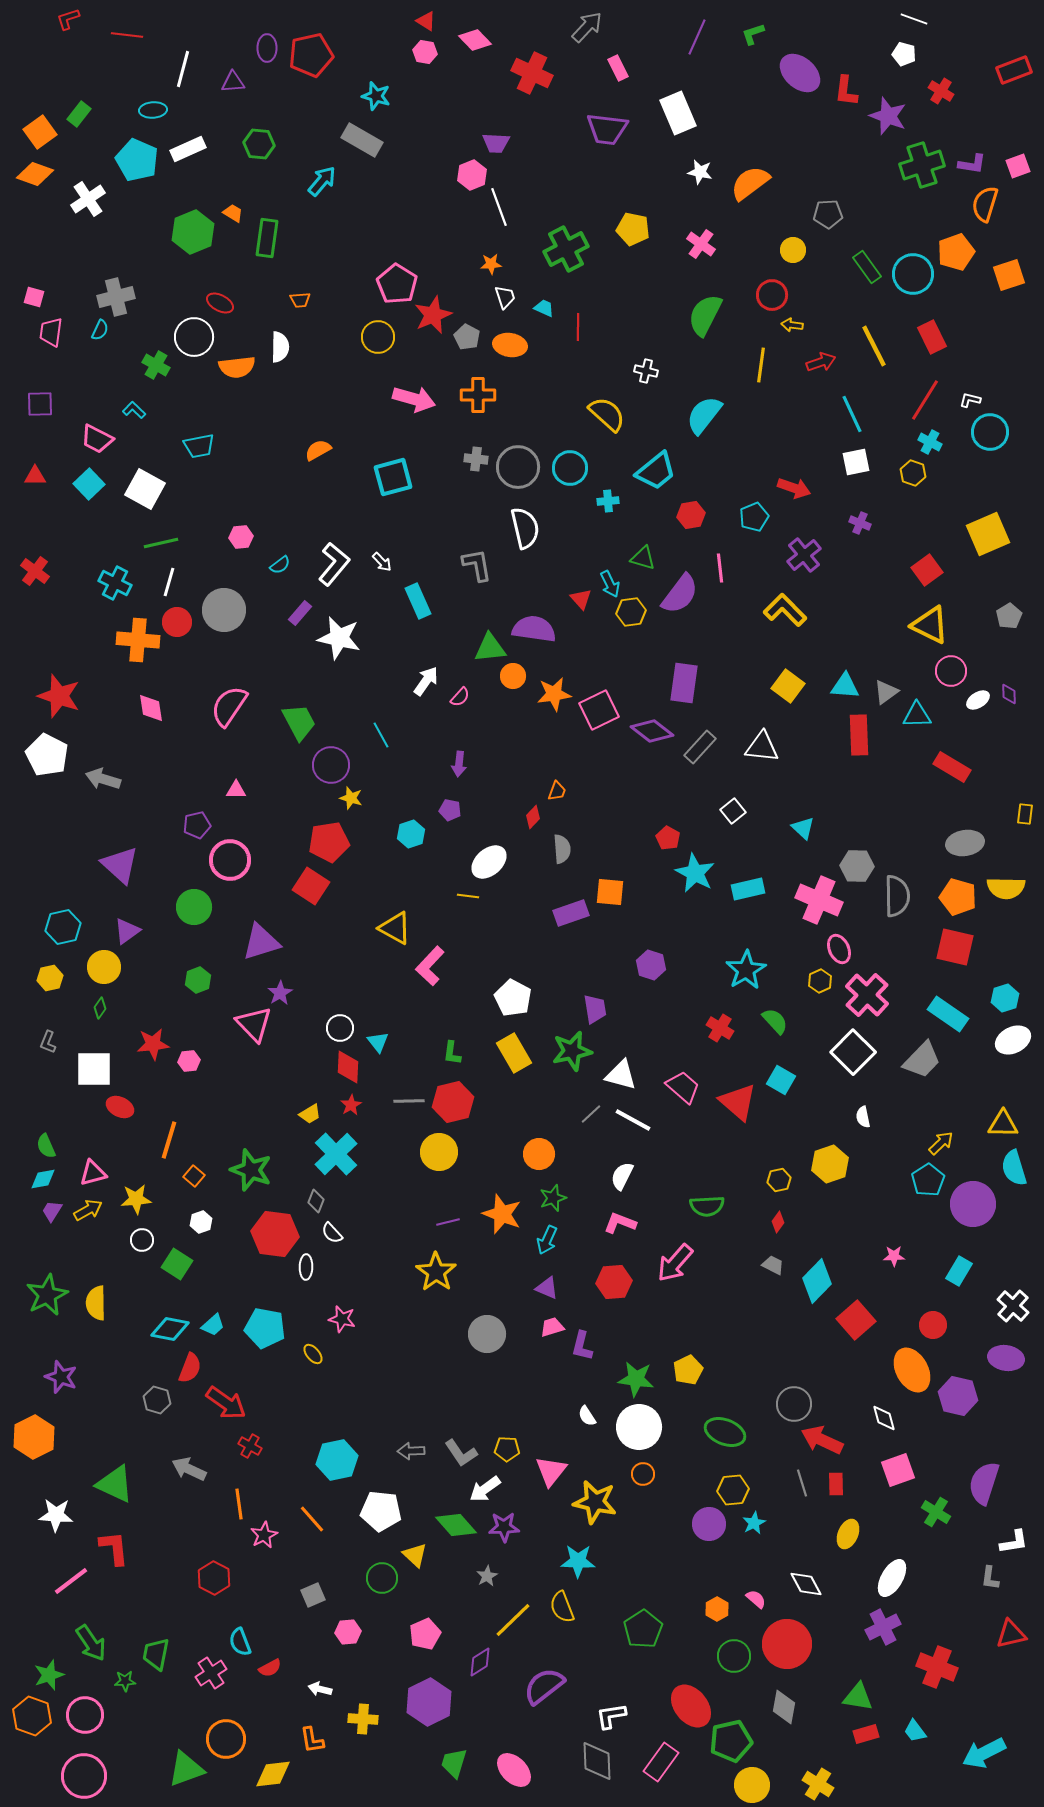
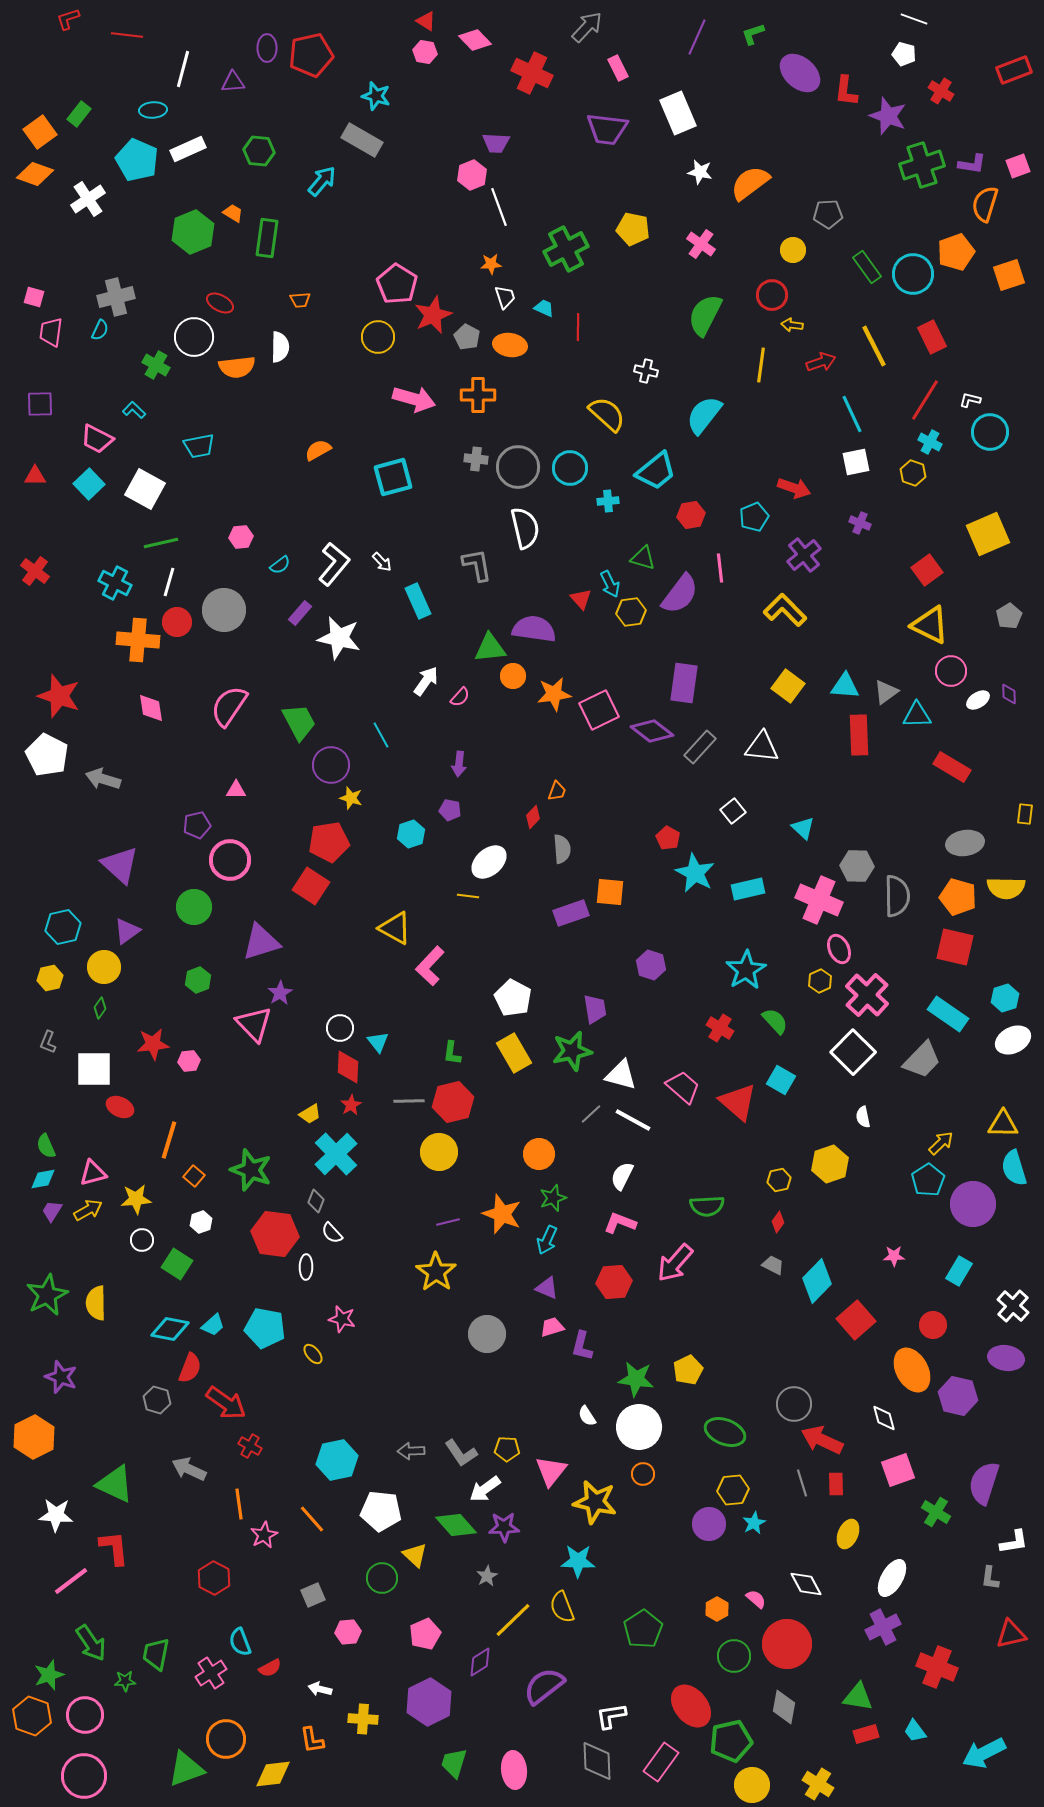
green hexagon at (259, 144): moved 7 px down
pink ellipse at (514, 1770): rotated 39 degrees clockwise
